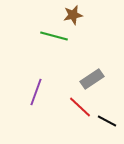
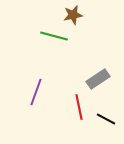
gray rectangle: moved 6 px right
red line: moved 1 px left; rotated 35 degrees clockwise
black line: moved 1 px left, 2 px up
